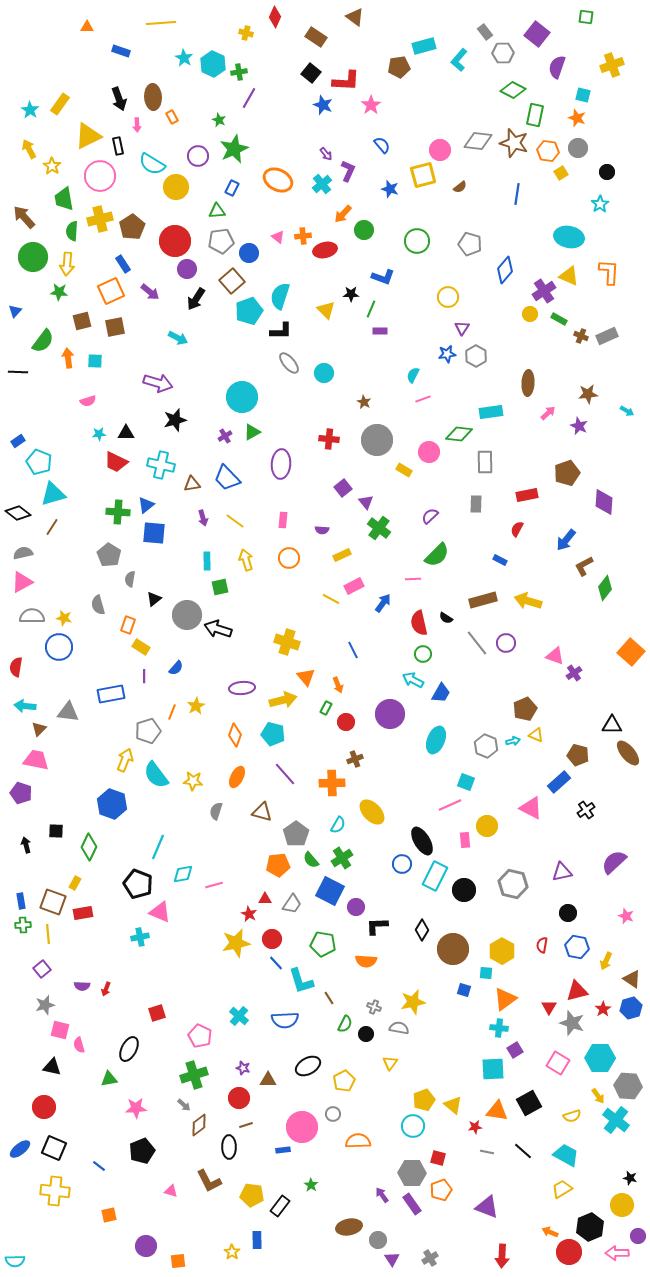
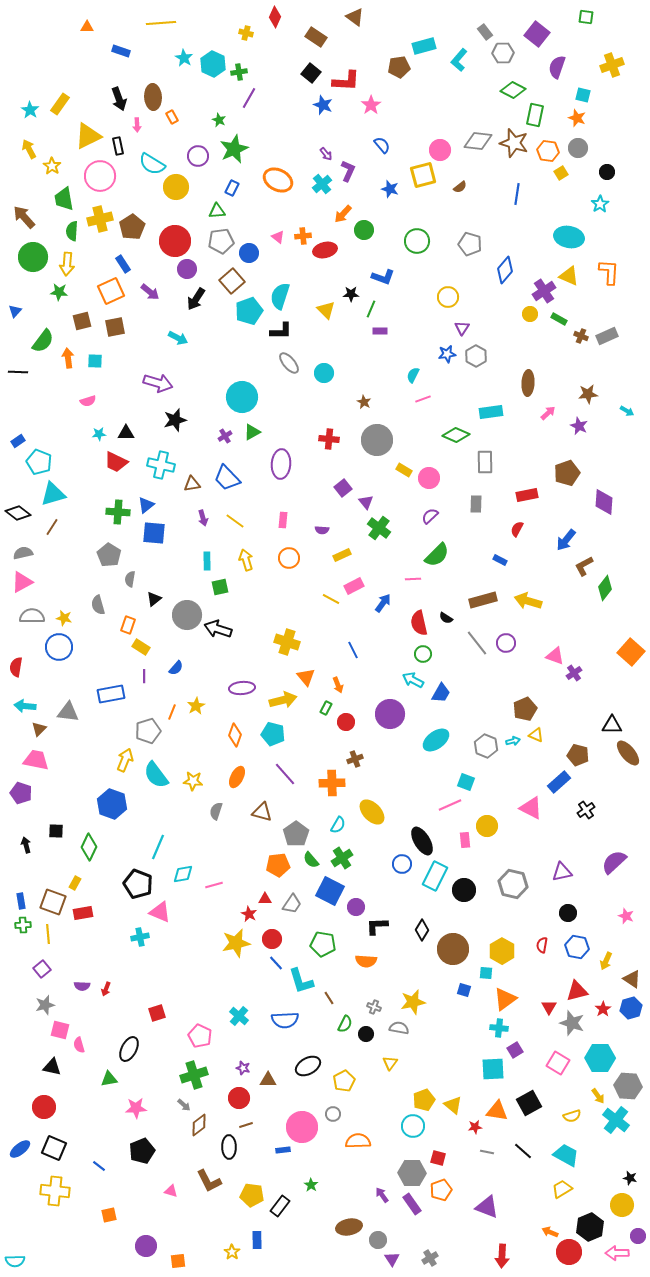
green diamond at (459, 434): moved 3 px left, 1 px down; rotated 16 degrees clockwise
pink circle at (429, 452): moved 26 px down
cyan ellipse at (436, 740): rotated 32 degrees clockwise
